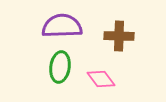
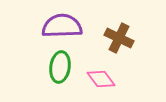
brown cross: moved 2 px down; rotated 24 degrees clockwise
